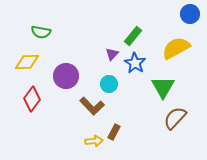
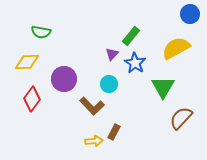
green rectangle: moved 2 px left
purple circle: moved 2 px left, 3 px down
brown semicircle: moved 6 px right
